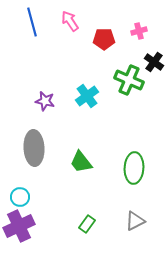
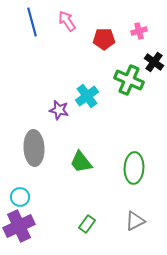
pink arrow: moved 3 px left
purple star: moved 14 px right, 9 px down
